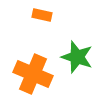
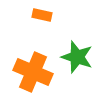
orange cross: moved 2 px up
